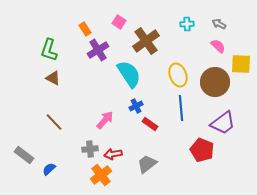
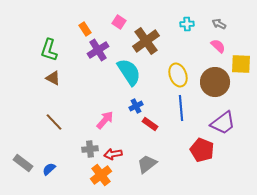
cyan semicircle: moved 2 px up
gray rectangle: moved 1 px left, 8 px down
